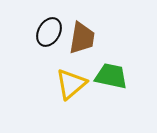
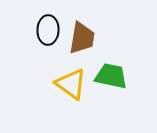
black ellipse: moved 1 px left, 2 px up; rotated 28 degrees counterclockwise
yellow triangle: rotated 44 degrees counterclockwise
